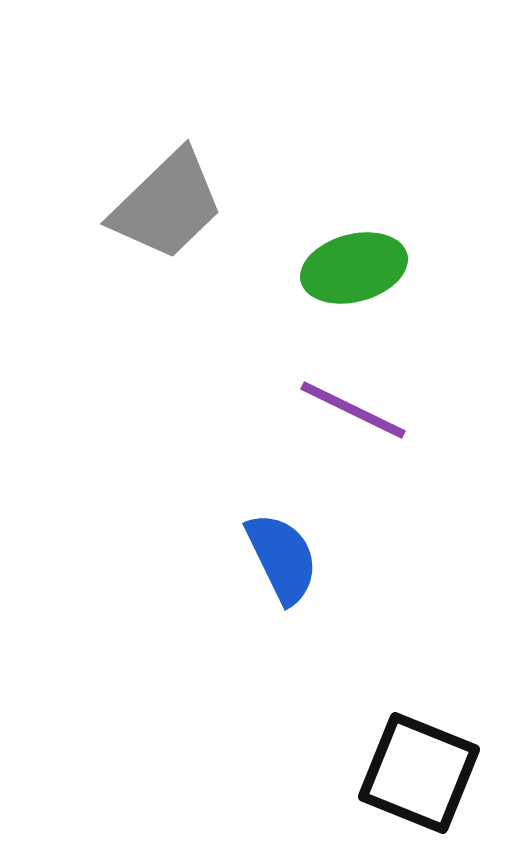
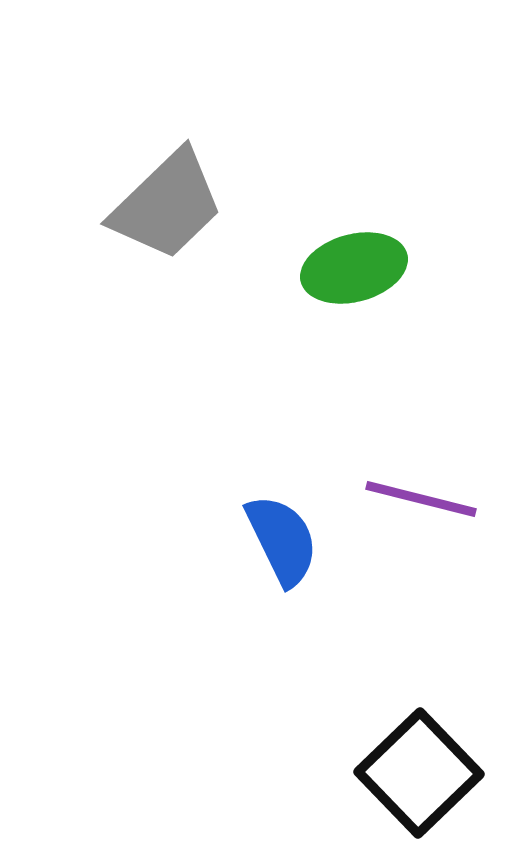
purple line: moved 68 px right, 89 px down; rotated 12 degrees counterclockwise
blue semicircle: moved 18 px up
black square: rotated 24 degrees clockwise
